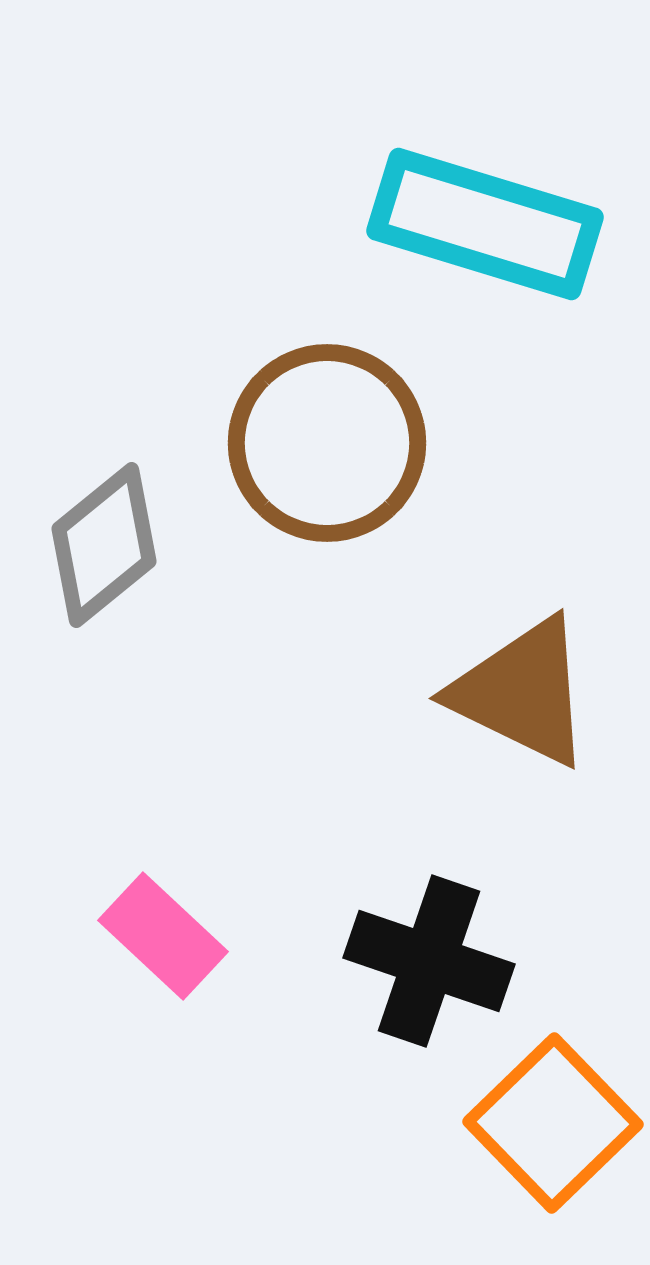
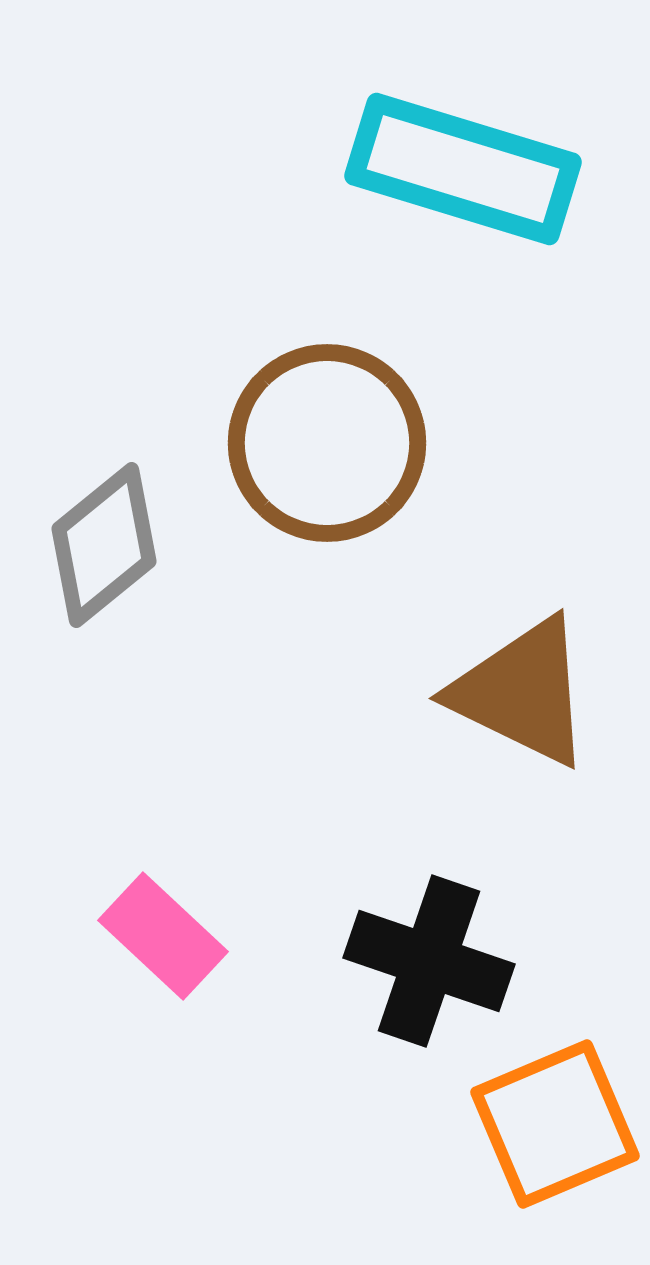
cyan rectangle: moved 22 px left, 55 px up
orange square: moved 2 px right, 1 px down; rotated 21 degrees clockwise
